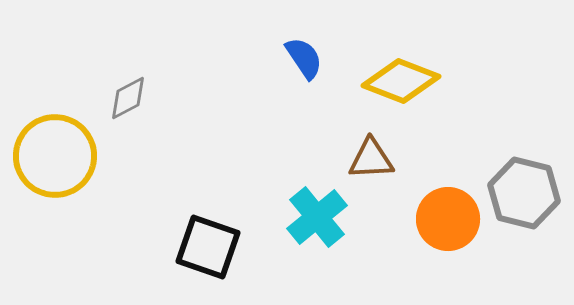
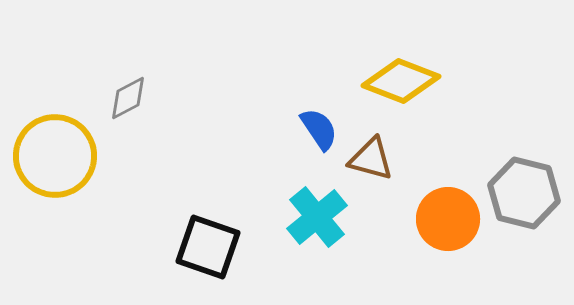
blue semicircle: moved 15 px right, 71 px down
brown triangle: rotated 18 degrees clockwise
